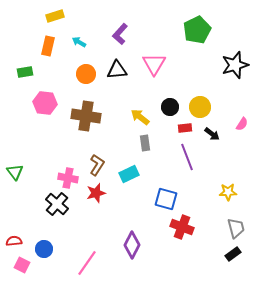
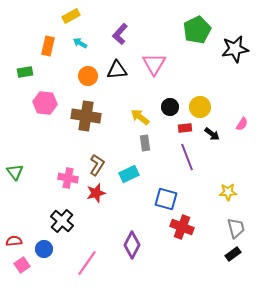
yellow rectangle: moved 16 px right; rotated 12 degrees counterclockwise
cyan arrow: moved 1 px right, 1 px down
black star: moved 16 px up; rotated 8 degrees clockwise
orange circle: moved 2 px right, 2 px down
black cross: moved 5 px right, 17 px down
pink square: rotated 28 degrees clockwise
